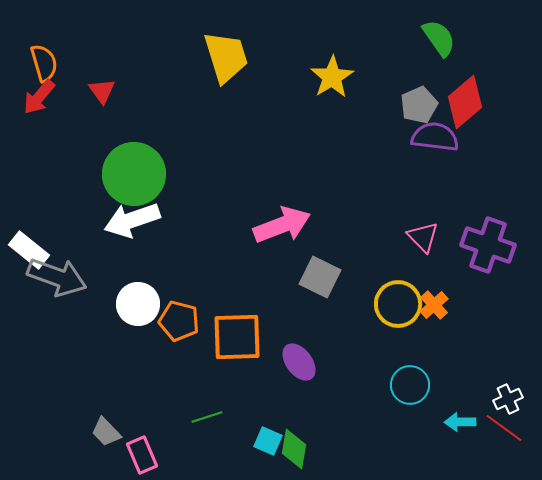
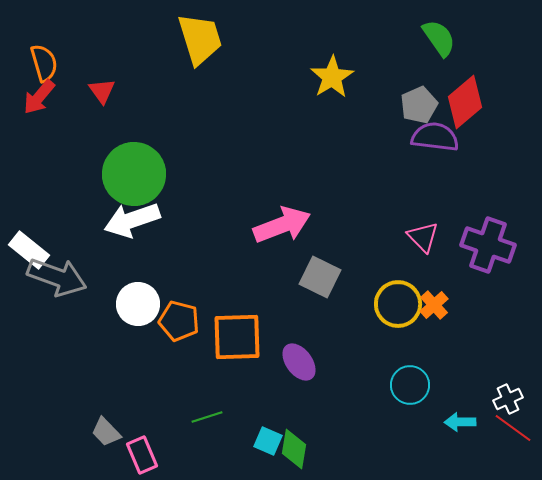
yellow trapezoid: moved 26 px left, 18 px up
red line: moved 9 px right
